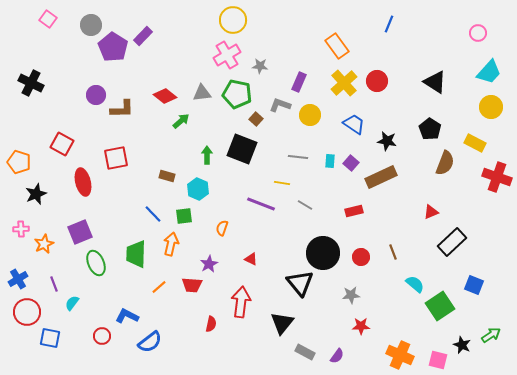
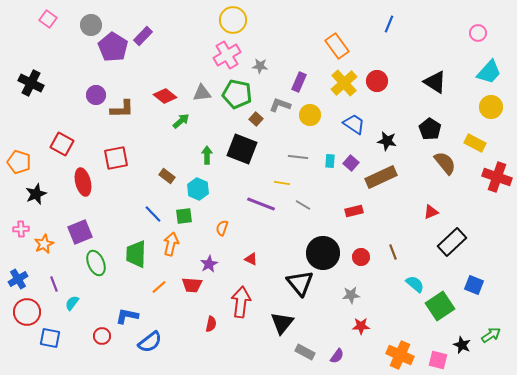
brown semicircle at (445, 163): rotated 60 degrees counterclockwise
brown rectangle at (167, 176): rotated 21 degrees clockwise
gray line at (305, 205): moved 2 px left
blue L-shape at (127, 316): rotated 15 degrees counterclockwise
